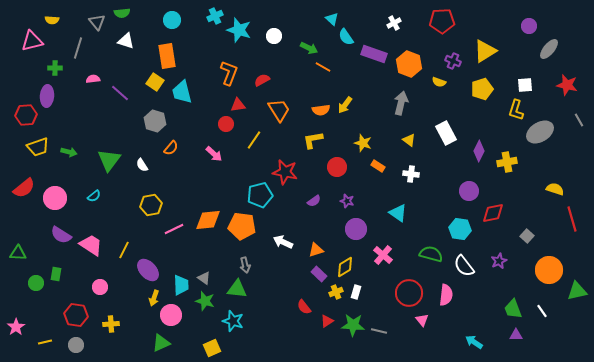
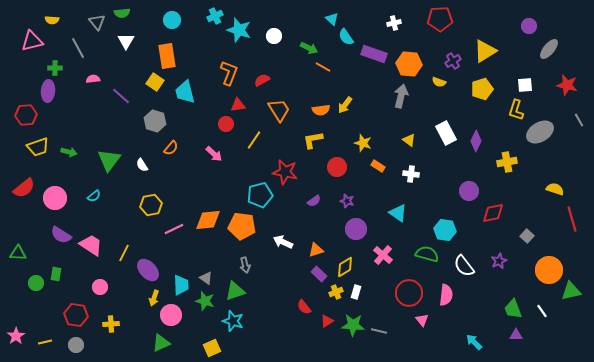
red pentagon at (442, 21): moved 2 px left, 2 px up
white cross at (394, 23): rotated 16 degrees clockwise
white triangle at (126, 41): rotated 42 degrees clockwise
gray line at (78, 48): rotated 45 degrees counterclockwise
purple cross at (453, 61): rotated 35 degrees clockwise
orange hexagon at (409, 64): rotated 15 degrees counterclockwise
cyan trapezoid at (182, 92): moved 3 px right
purple line at (120, 93): moved 1 px right, 3 px down
purple ellipse at (47, 96): moved 1 px right, 5 px up
gray arrow at (401, 103): moved 7 px up
purple diamond at (479, 151): moved 3 px left, 10 px up
cyan hexagon at (460, 229): moved 15 px left, 1 px down
yellow line at (124, 250): moved 3 px down
green semicircle at (431, 254): moved 4 px left
gray triangle at (204, 278): moved 2 px right
green triangle at (237, 289): moved 2 px left, 2 px down; rotated 25 degrees counterclockwise
green triangle at (577, 291): moved 6 px left
pink star at (16, 327): moved 9 px down
cyan arrow at (474, 342): rotated 12 degrees clockwise
